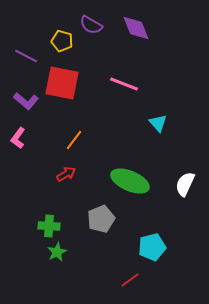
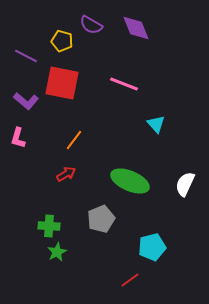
cyan triangle: moved 2 px left, 1 px down
pink L-shape: rotated 20 degrees counterclockwise
